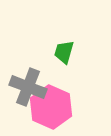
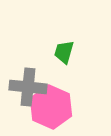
gray cross: rotated 15 degrees counterclockwise
